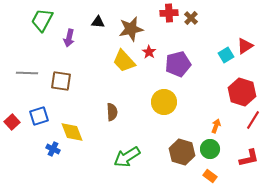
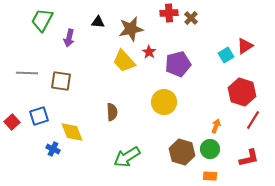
orange rectangle: rotated 32 degrees counterclockwise
